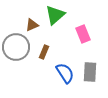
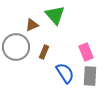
green triangle: rotated 30 degrees counterclockwise
pink rectangle: moved 3 px right, 18 px down
gray rectangle: moved 4 px down
